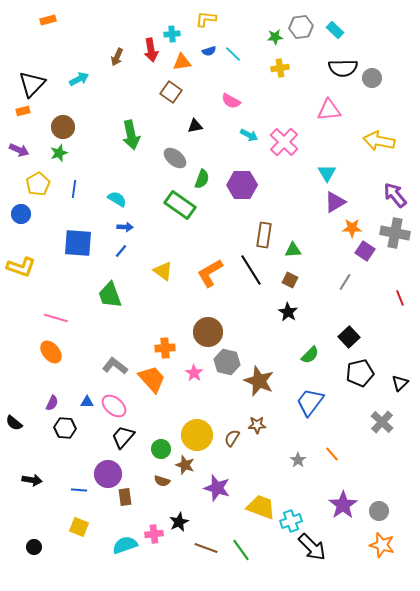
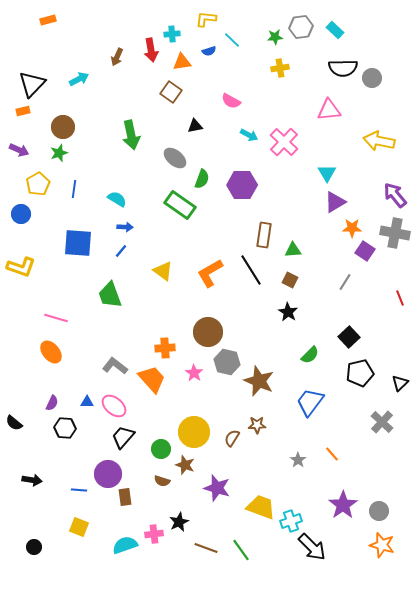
cyan line at (233, 54): moved 1 px left, 14 px up
yellow circle at (197, 435): moved 3 px left, 3 px up
